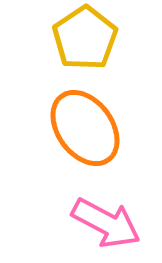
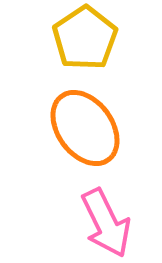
pink arrow: rotated 36 degrees clockwise
